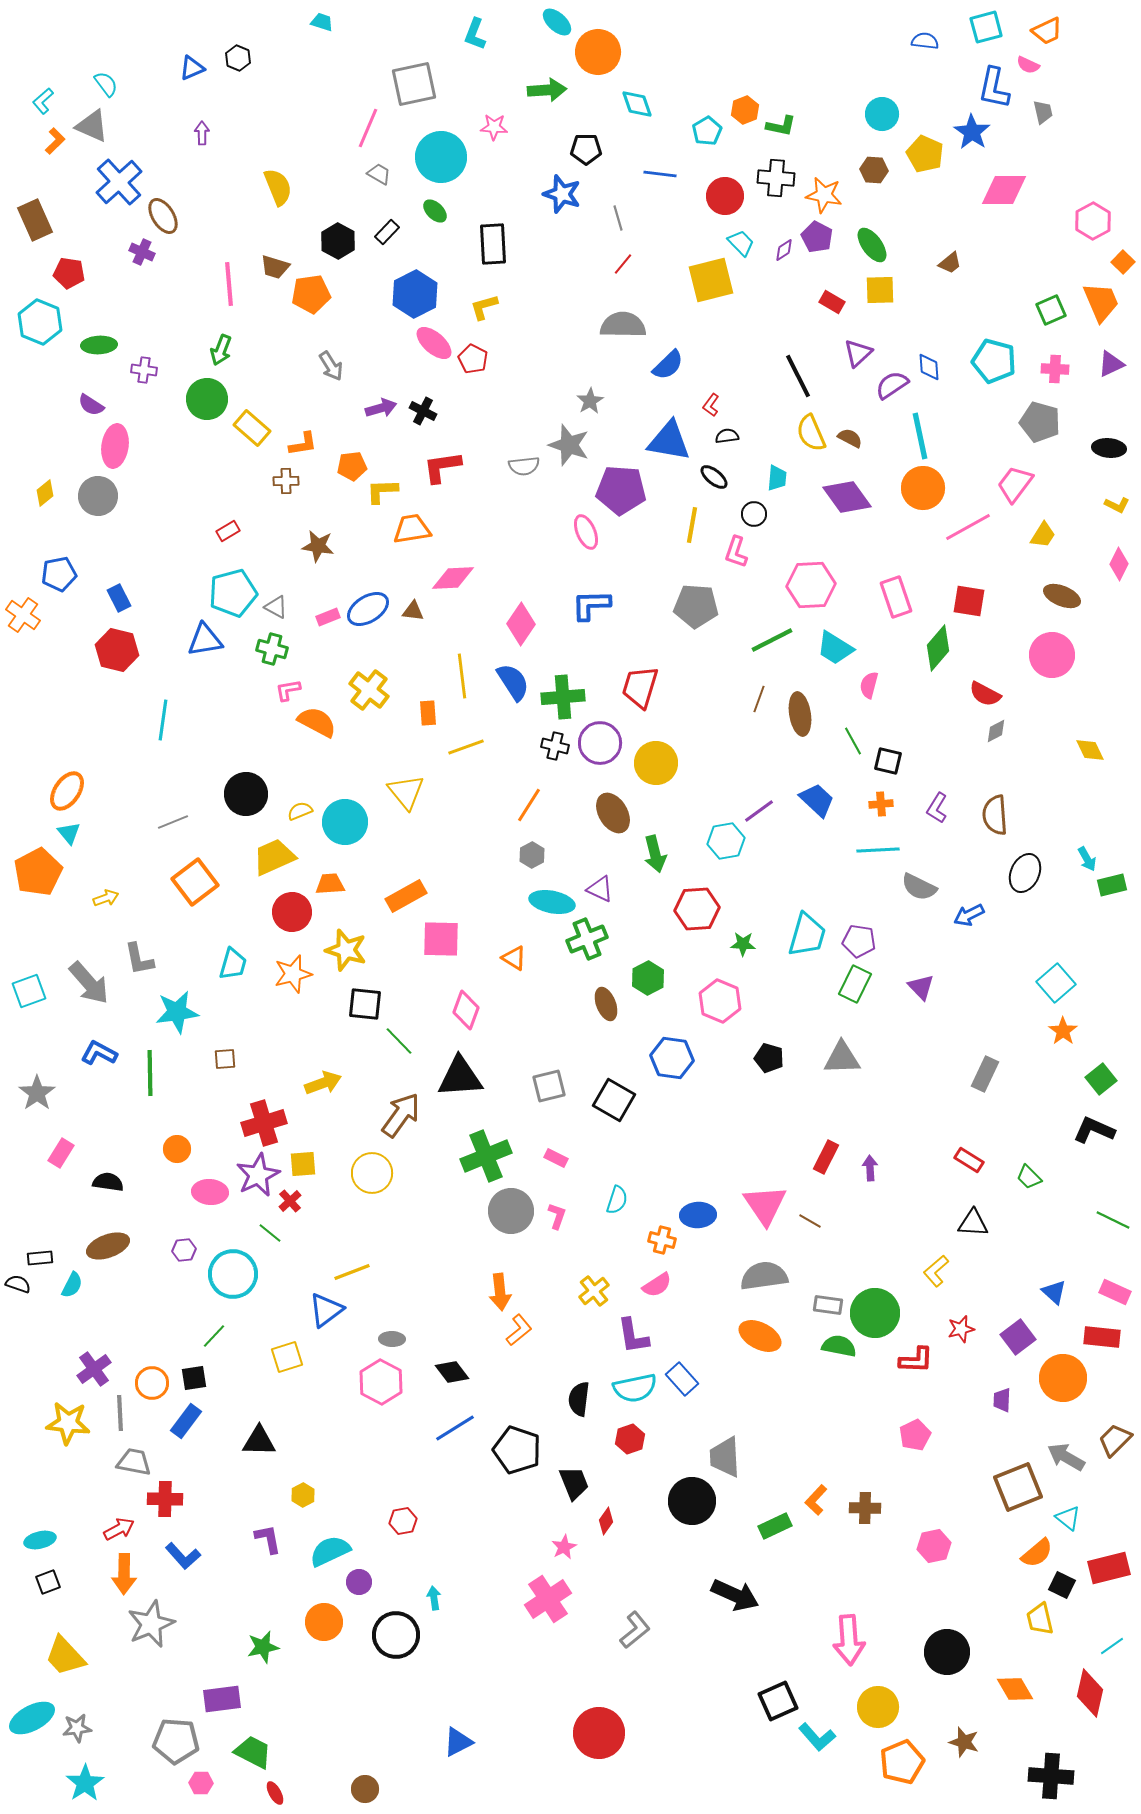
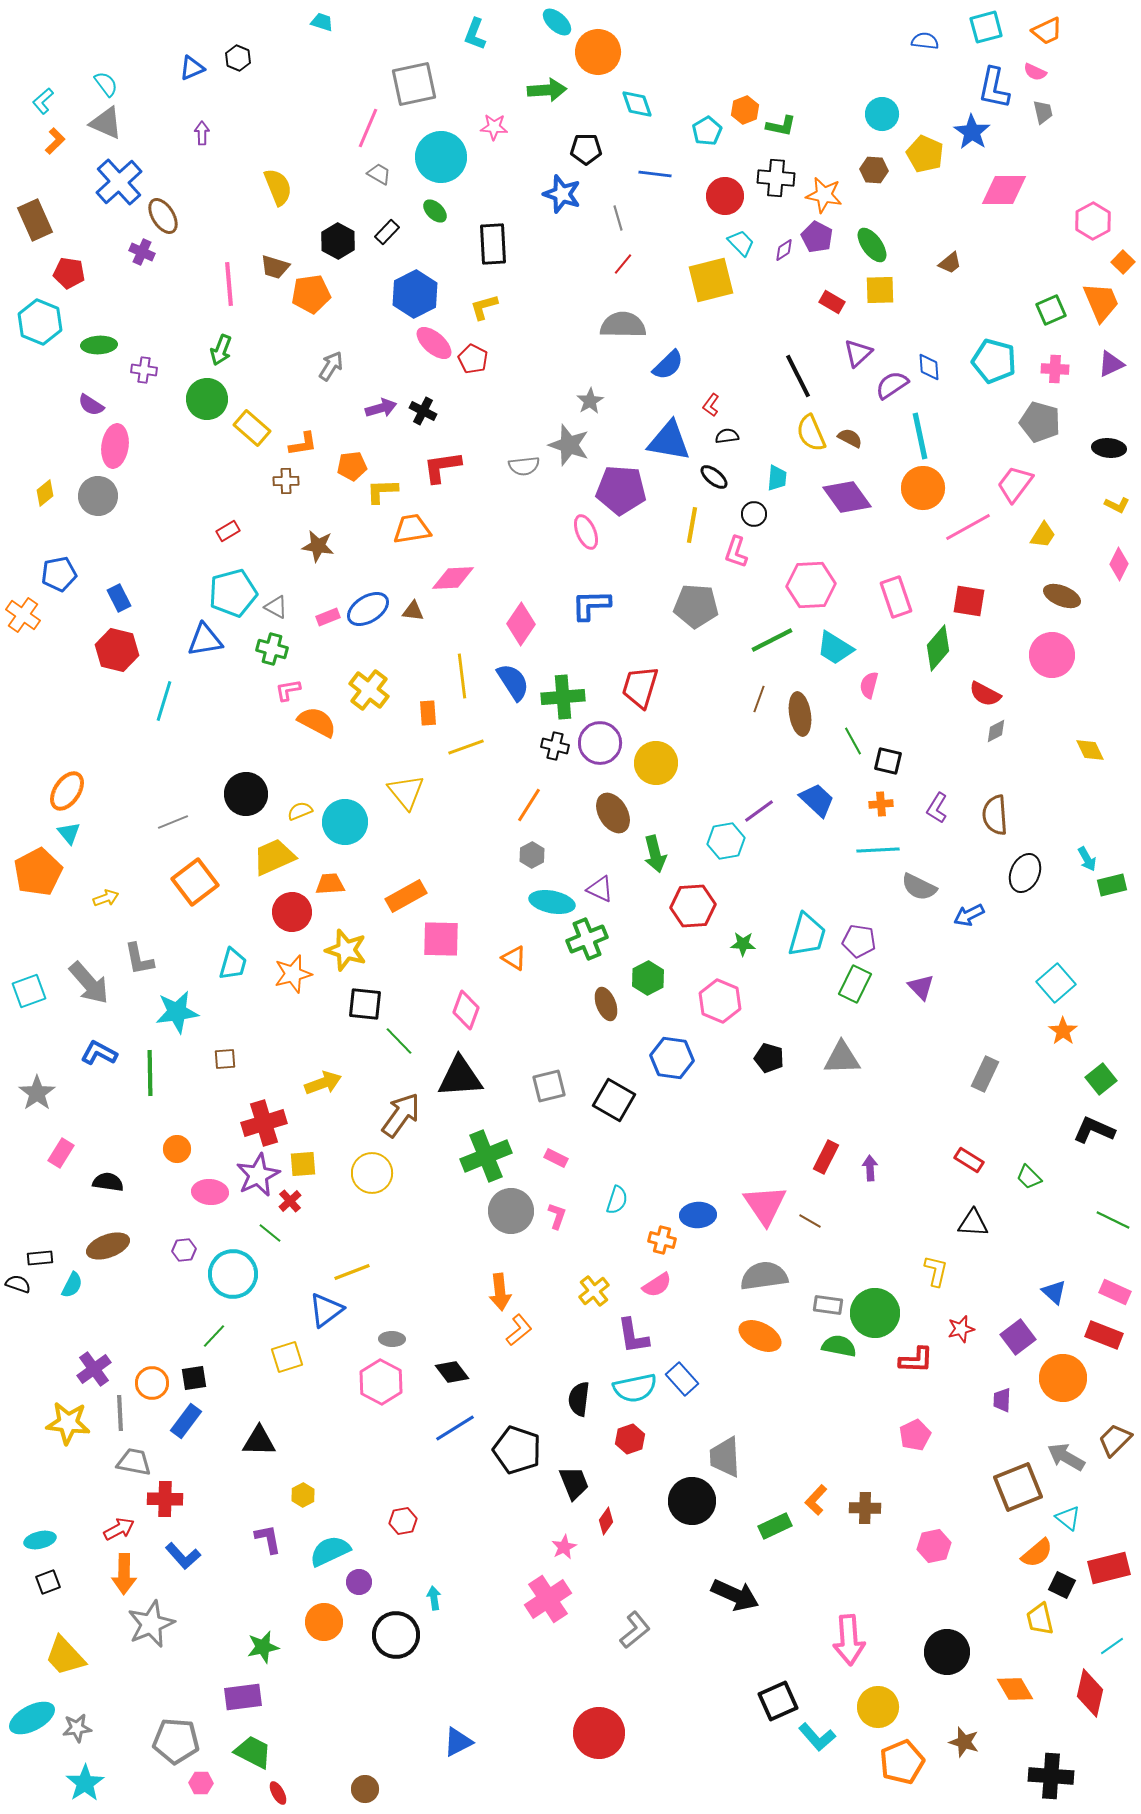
pink semicircle at (1028, 65): moved 7 px right, 7 px down
gray triangle at (92, 126): moved 14 px right, 3 px up
blue line at (660, 174): moved 5 px left
gray arrow at (331, 366): rotated 116 degrees counterclockwise
cyan line at (163, 720): moved 1 px right, 19 px up; rotated 9 degrees clockwise
red hexagon at (697, 909): moved 4 px left, 3 px up
yellow L-shape at (936, 1271): rotated 144 degrees clockwise
red rectangle at (1102, 1337): moved 2 px right, 2 px up; rotated 15 degrees clockwise
purple rectangle at (222, 1699): moved 21 px right, 2 px up
red ellipse at (275, 1793): moved 3 px right
